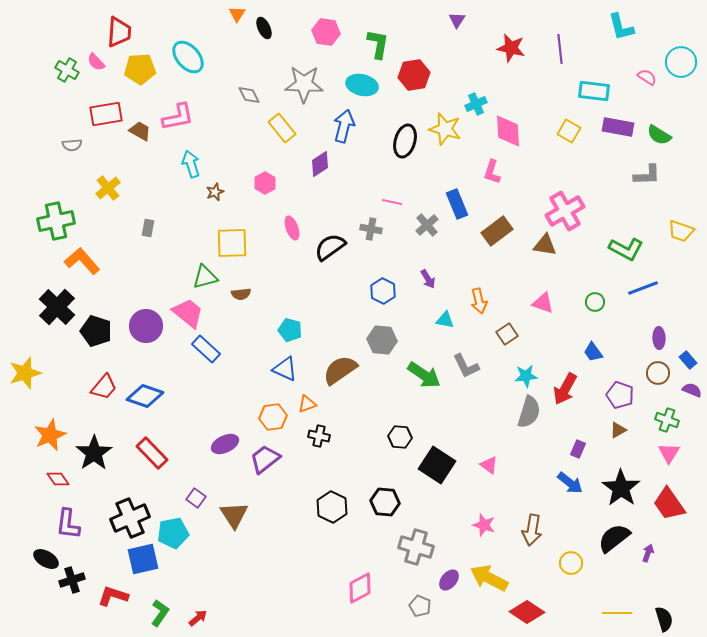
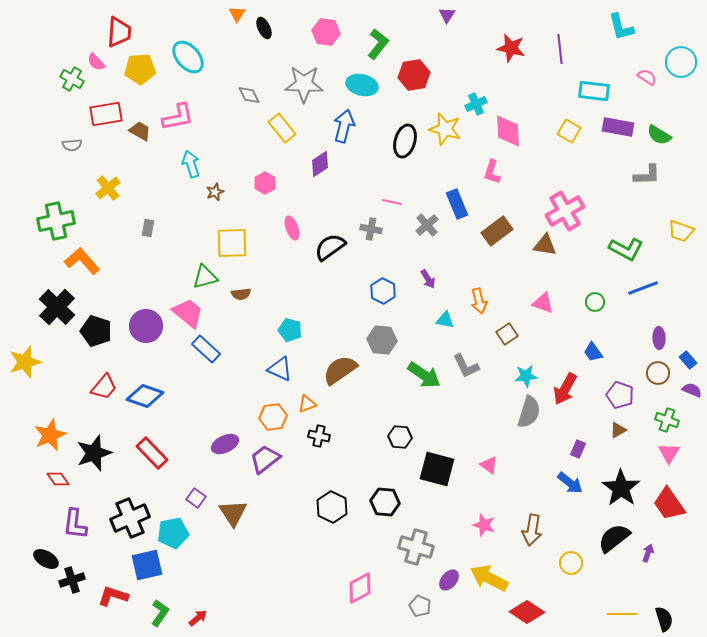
purple triangle at (457, 20): moved 10 px left, 5 px up
green L-shape at (378, 44): rotated 28 degrees clockwise
green cross at (67, 70): moved 5 px right, 9 px down
blue triangle at (285, 369): moved 5 px left
yellow star at (25, 373): moved 11 px up
black star at (94, 453): rotated 15 degrees clockwise
black square at (437, 465): moved 4 px down; rotated 18 degrees counterclockwise
brown triangle at (234, 515): moved 1 px left, 2 px up
purple L-shape at (68, 524): moved 7 px right
blue square at (143, 559): moved 4 px right, 6 px down
yellow line at (617, 613): moved 5 px right, 1 px down
